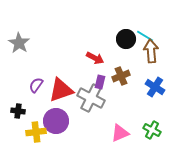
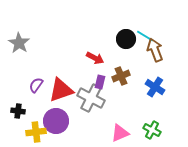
brown arrow: moved 4 px right, 1 px up; rotated 15 degrees counterclockwise
